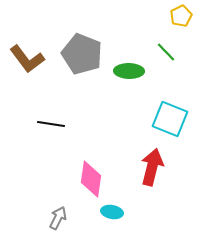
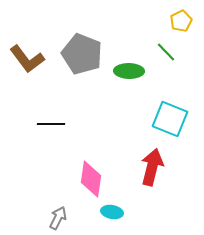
yellow pentagon: moved 5 px down
black line: rotated 8 degrees counterclockwise
